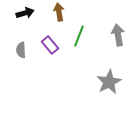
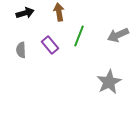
gray arrow: rotated 105 degrees counterclockwise
